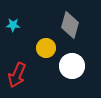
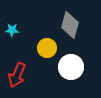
cyan star: moved 1 px left, 5 px down
yellow circle: moved 1 px right
white circle: moved 1 px left, 1 px down
